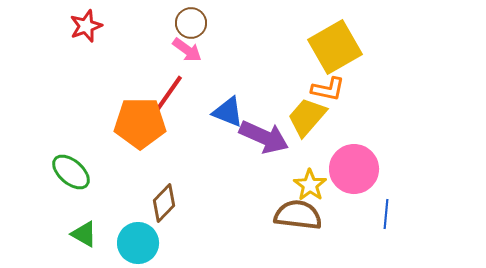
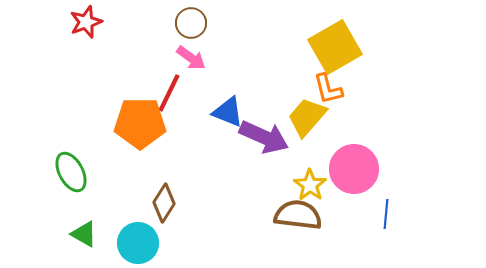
red star: moved 4 px up
pink arrow: moved 4 px right, 8 px down
orange L-shape: rotated 64 degrees clockwise
red line: rotated 9 degrees counterclockwise
green ellipse: rotated 21 degrees clockwise
brown diamond: rotated 12 degrees counterclockwise
